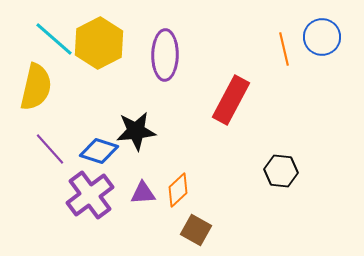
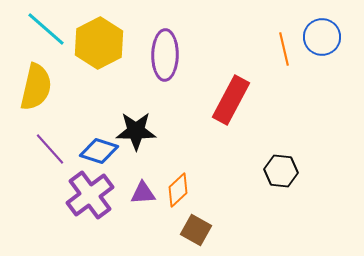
cyan line: moved 8 px left, 10 px up
black star: rotated 6 degrees clockwise
